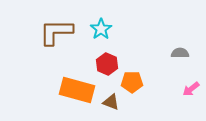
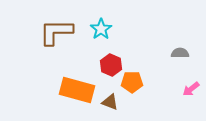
red hexagon: moved 4 px right, 1 px down
brown triangle: moved 1 px left
